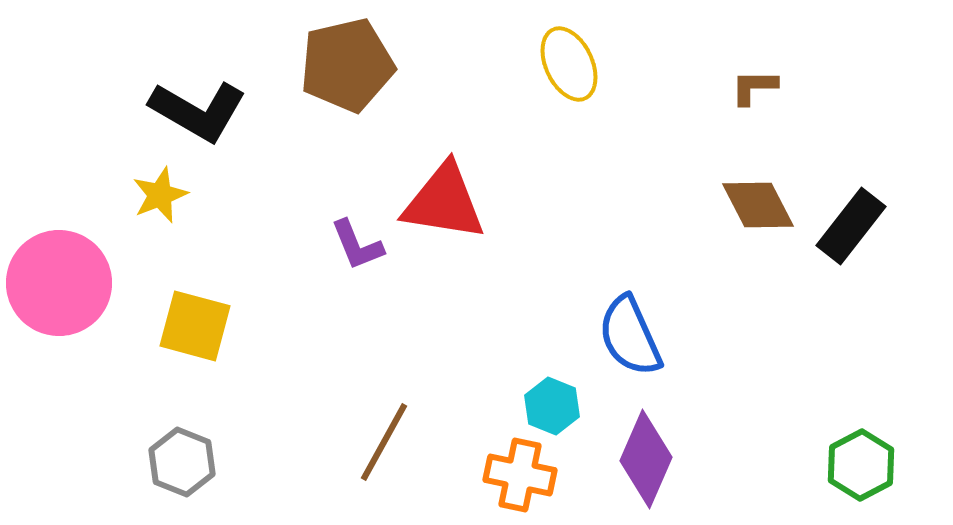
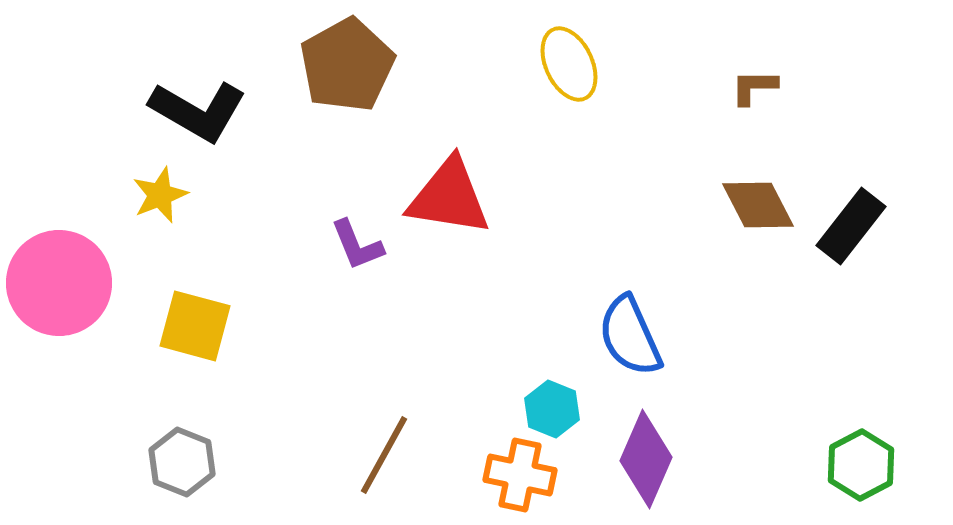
brown pentagon: rotated 16 degrees counterclockwise
red triangle: moved 5 px right, 5 px up
cyan hexagon: moved 3 px down
brown line: moved 13 px down
